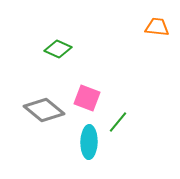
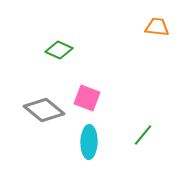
green diamond: moved 1 px right, 1 px down
green line: moved 25 px right, 13 px down
